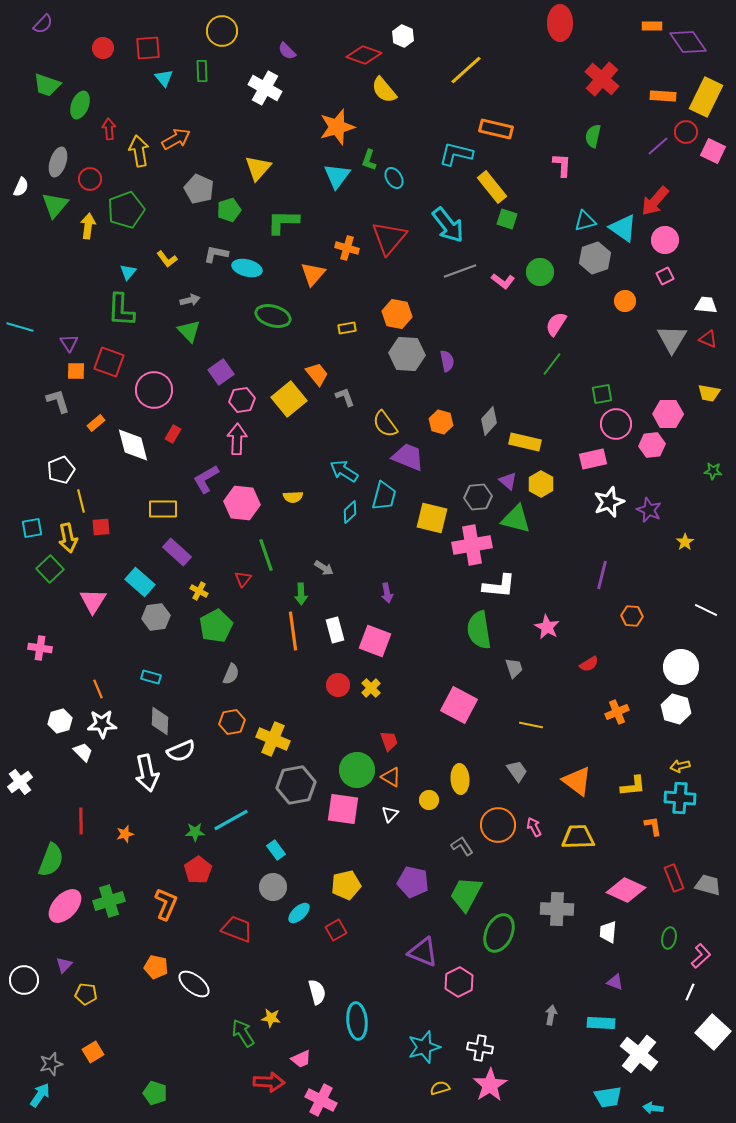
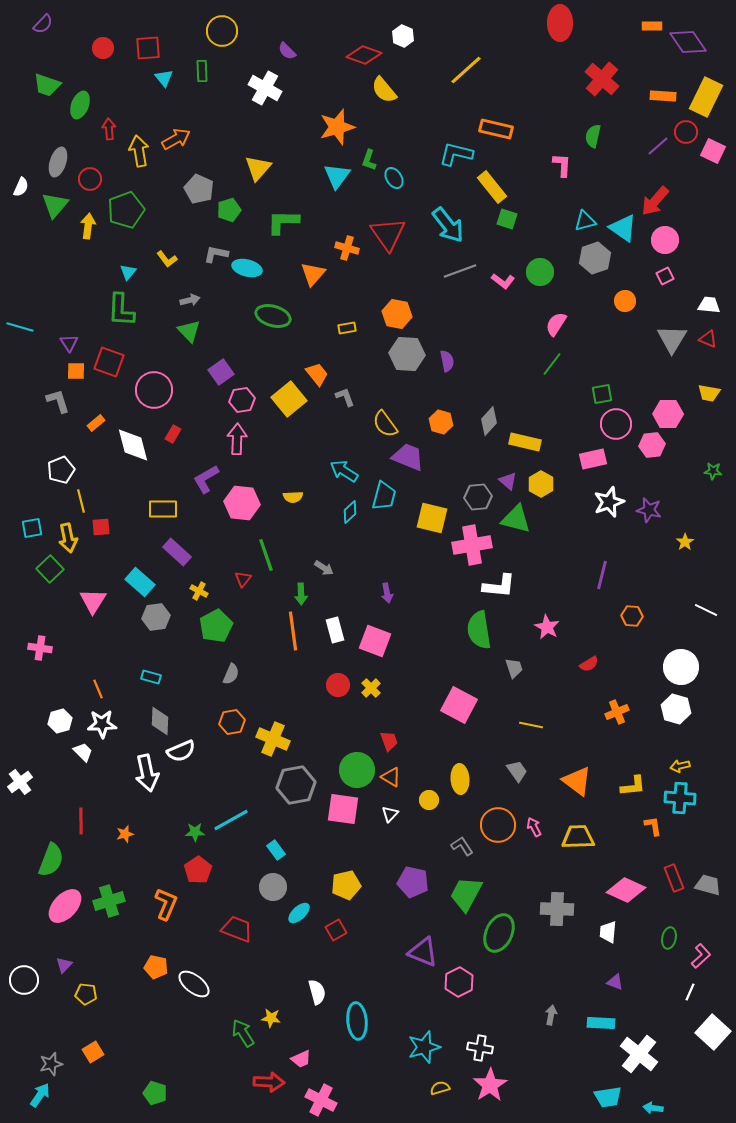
red triangle at (389, 238): moved 1 px left, 4 px up; rotated 15 degrees counterclockwise
white trapezoid at (706, 305): moved 3 px right
purple star at (649, 510): rotated 10 degrees counterclockwise
